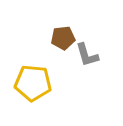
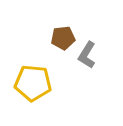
gray L-shape: rotated 48 degrees clockwise
